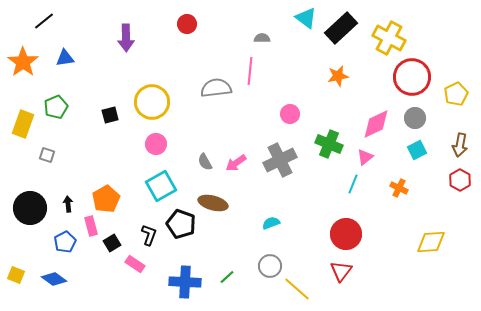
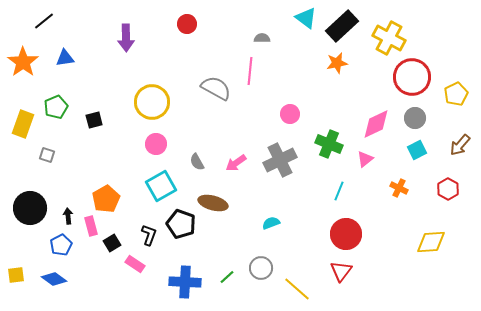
black rectangle at (341, 28): moved 1 px right, 2 px up
orange star at (338, 76): moved 1 px left, 13 px up
gray semicircle at (216, 88): rotated 36 degrees clockwise
black square at (110, 115): moved 16 px left, 5 px down
brown arrow at (460, 145): rotated 30 degrees clockwise
pink triangle at (365, 157): moved 2 px down
gray semicircle at (205, 162): moved 8 px left
red hexagon at (460, 180): moved 12 px left, 9 px down
cyan line at (353, 184): moved 14 px left, 7 px down
black arrow at (68, 204): moved 12 px down
blue pentagon at (65, 242): moved 4 px left, 3 px down
gray circle at (270, 266): moved 9 px left, 2 px down
yellow square at (16, 275): rotated 30 degrees counterclockwise
